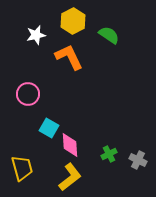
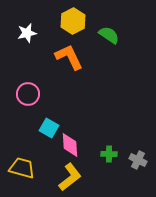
white star: moved 9 px left, 2 px up
green cross: rotated 28 degrees clockwise
yellow trapezoid: rotated 60 degrees counterclockwise
